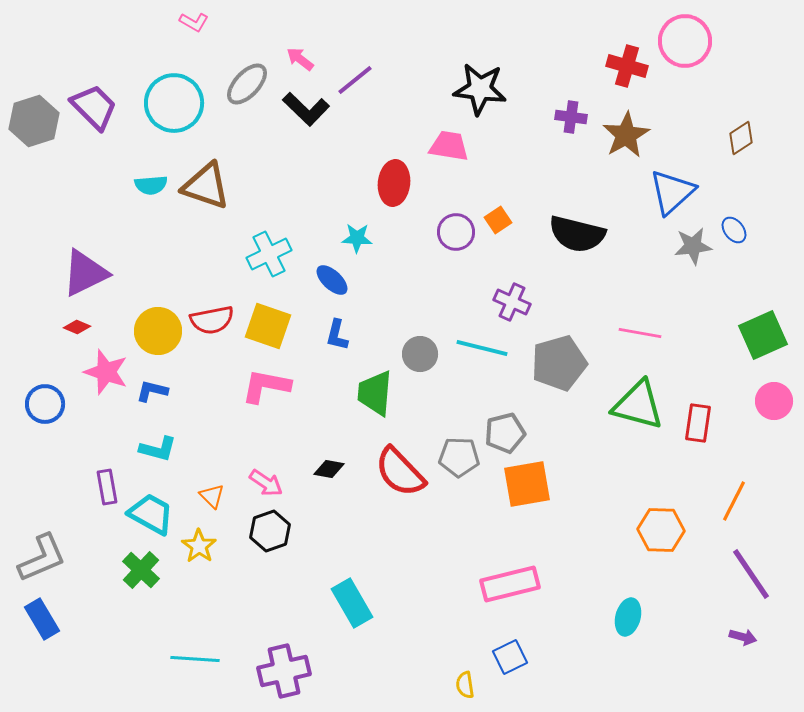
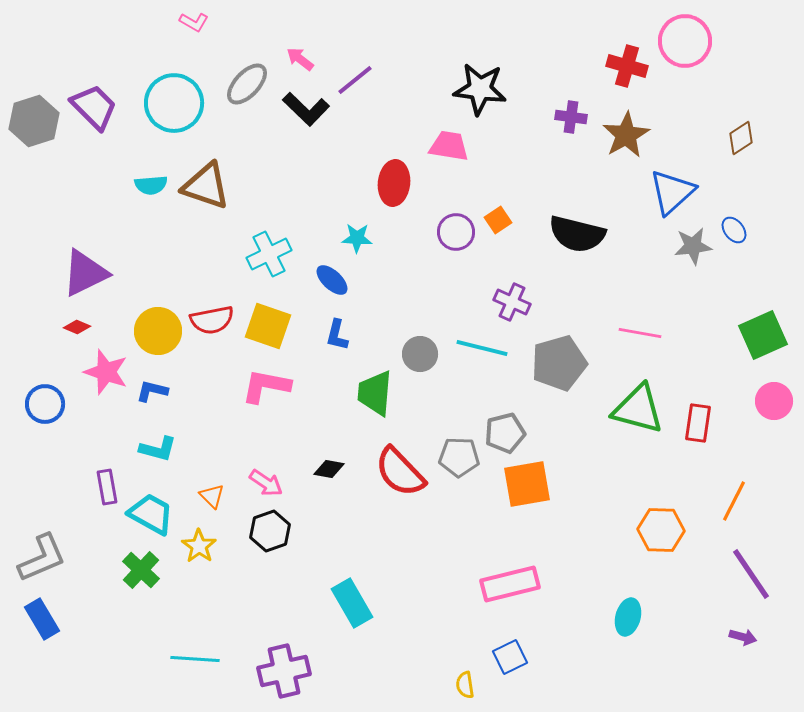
green triangle at (638, 405): moved 4 px down
